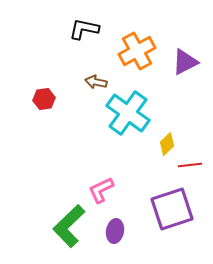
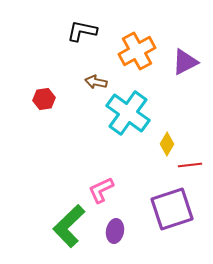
black L-shape: moved 2 px left, 2 px down
yellow diamond: rotated 15 degrees counterclockwise
